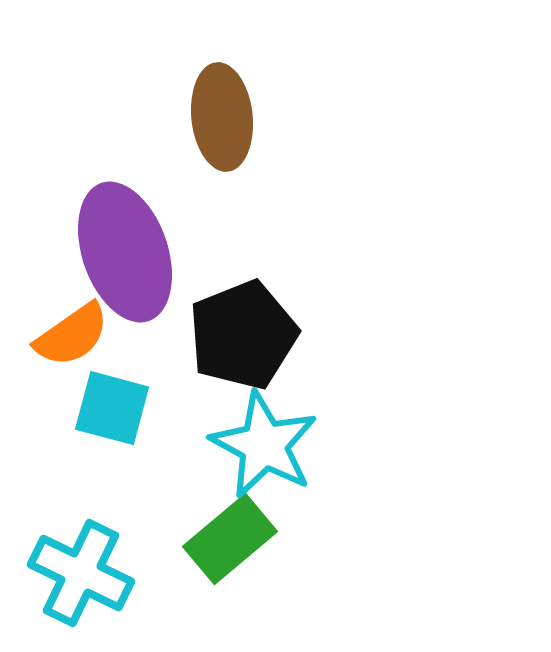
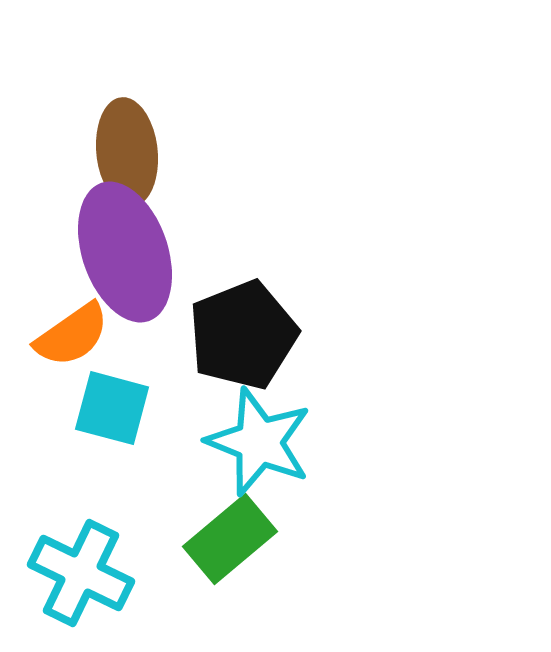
brown ellipse: moved 95 px left, 35 px down
cyan star: moved 5 px left, 3 px up; rotated 6 degrees counterclockwise
